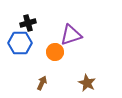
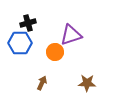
brown star: rotated 24 degrees counterclockwise
